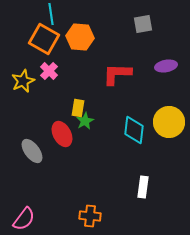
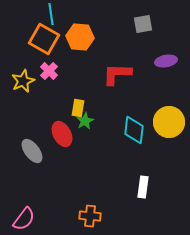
purple ellipse: moved 5 px up
